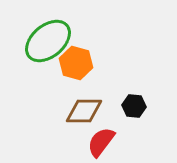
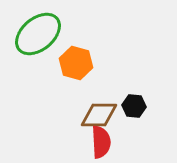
green ellipse: moved 10 px left, 7 px up
brown diamond: moved 15 px right, 4 px down
red semicircle: rotated 140 degrees clockwise
